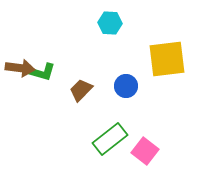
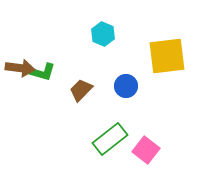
cyan hexagon: moved 7 px left, 11 px down; rotated 20 degrees clockwise
yellow square: moved 3 px up
pink square: moved 1 px right, 1 px up
